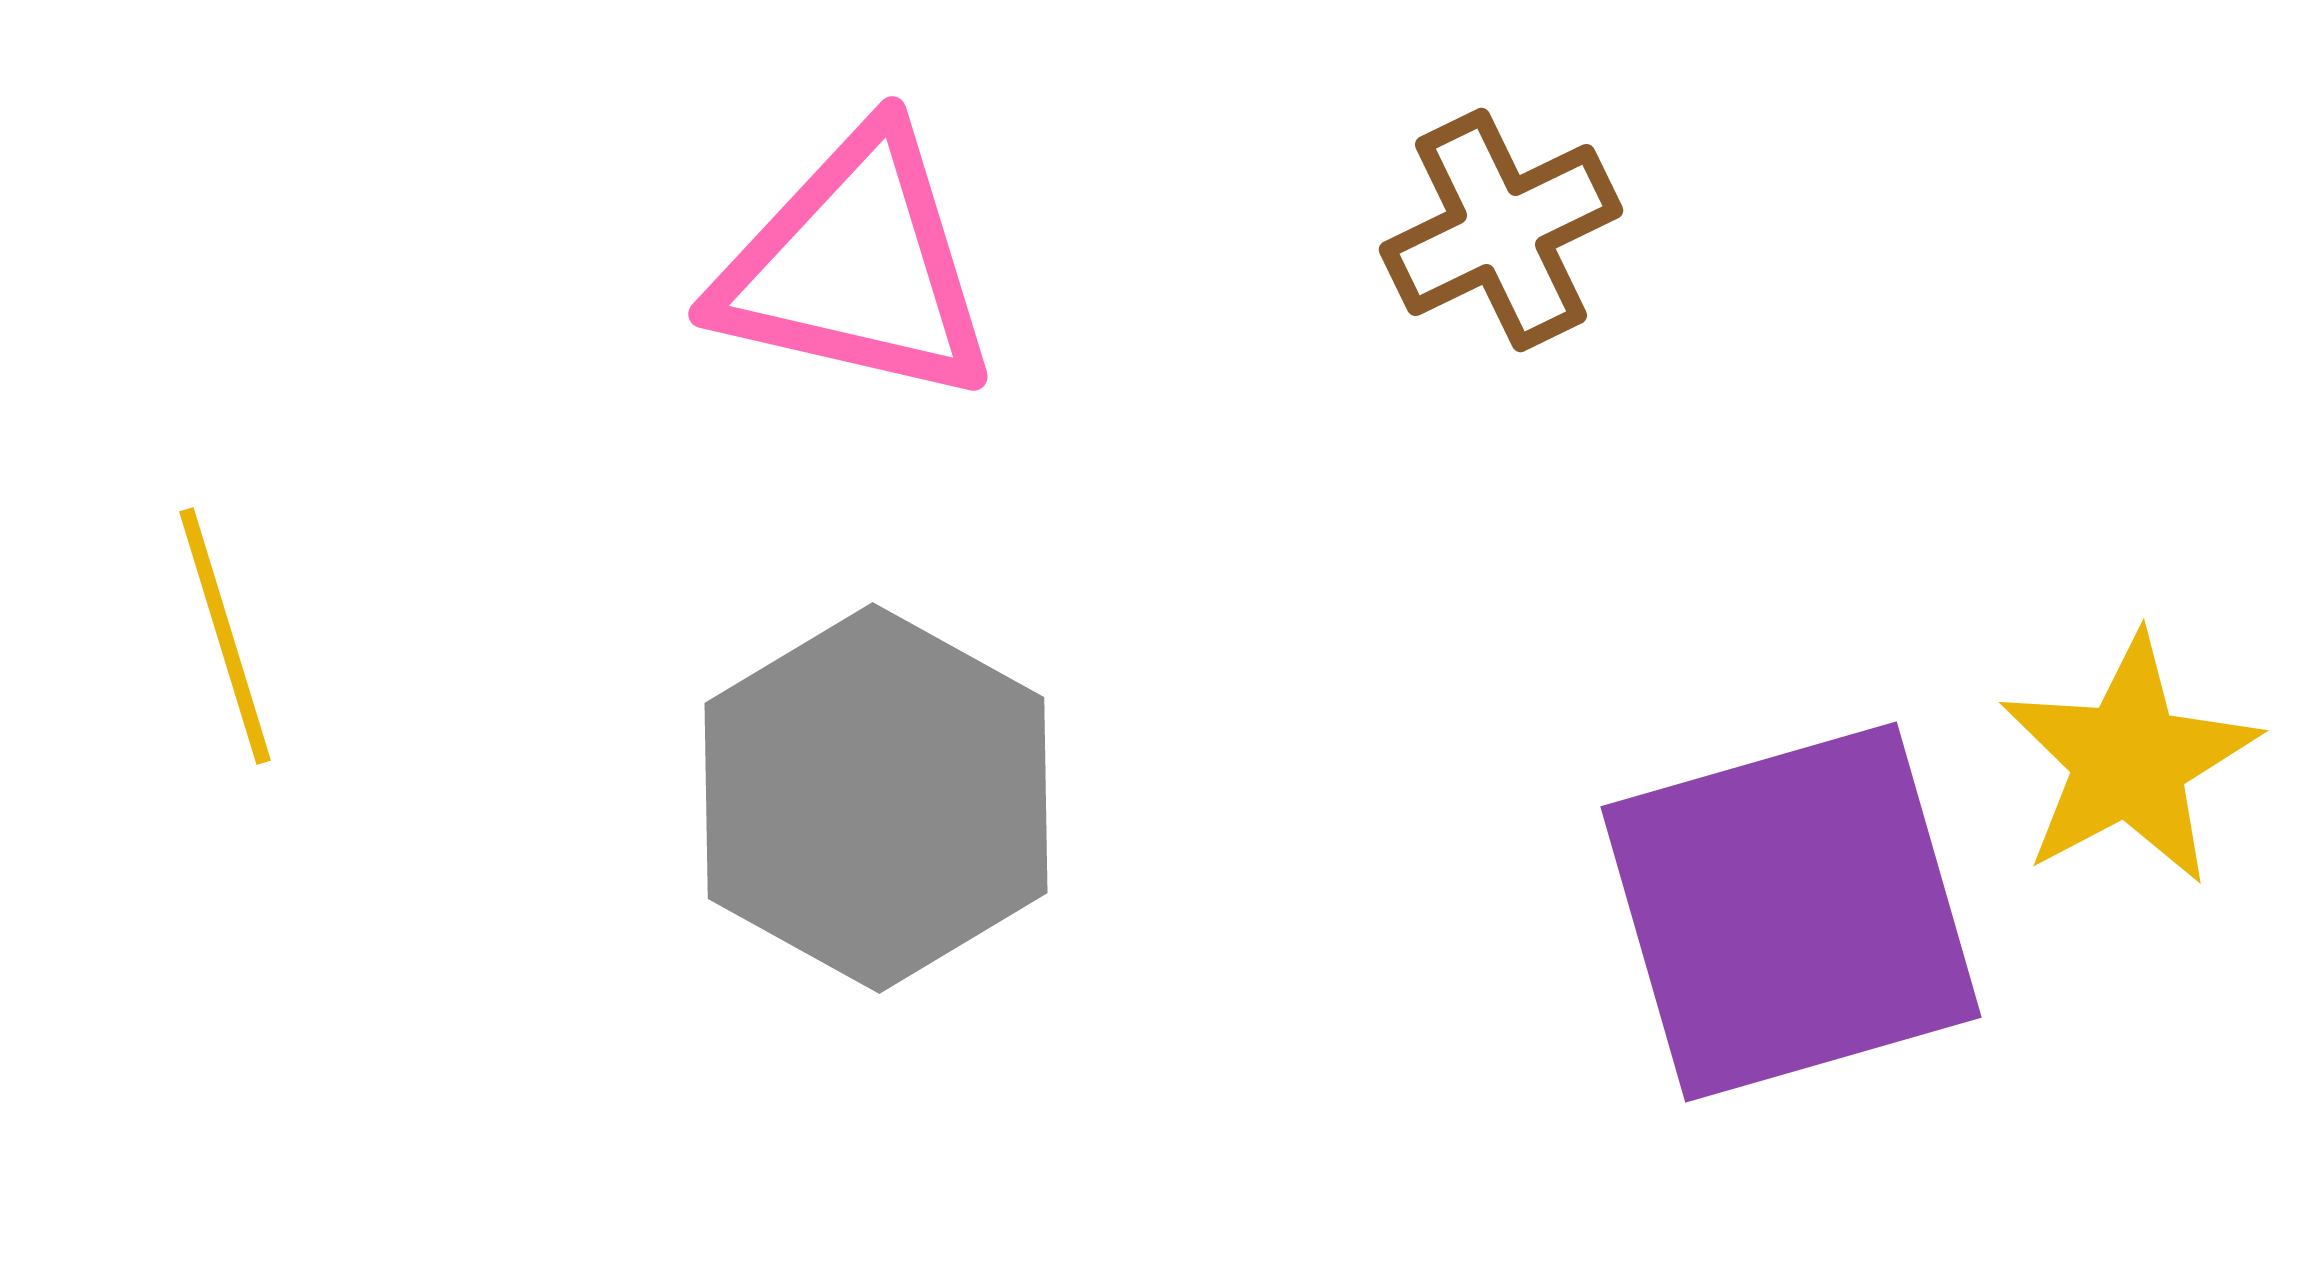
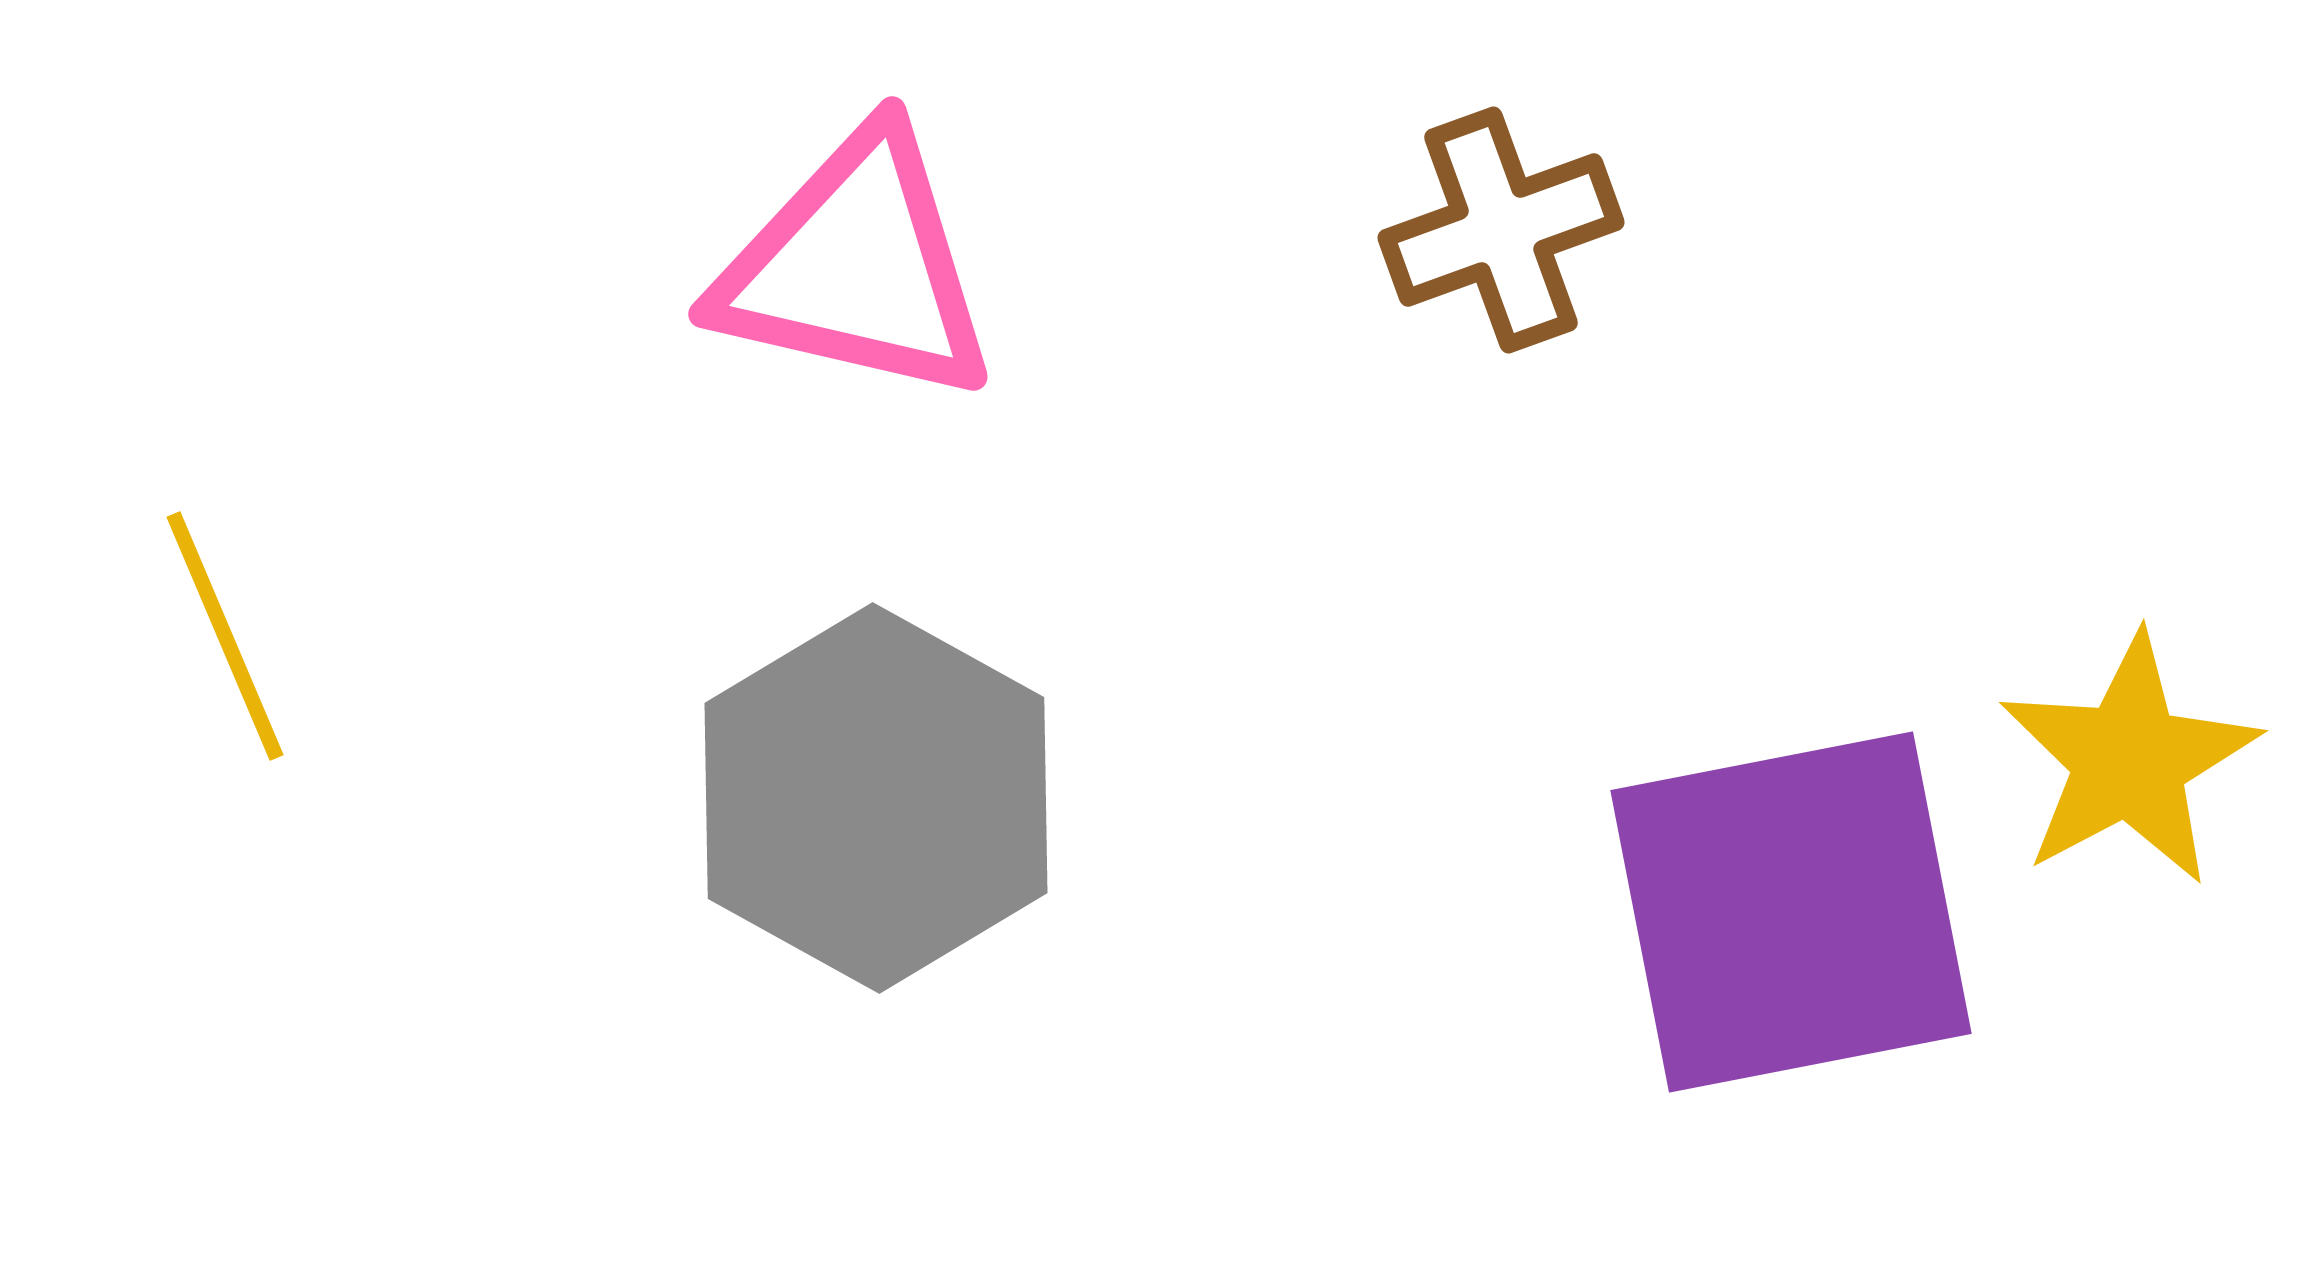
brown cross: rotated 6 degrees clockwise
yellow line: rotated 6 degrees counterclockwise
purple square: rotated 5 degrees clockwise
